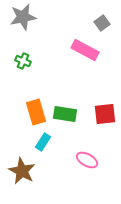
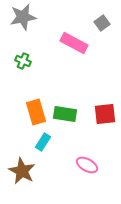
pink rectangle: moved 11 px left, 7 px up
pink ellipse: moved 5 px down
